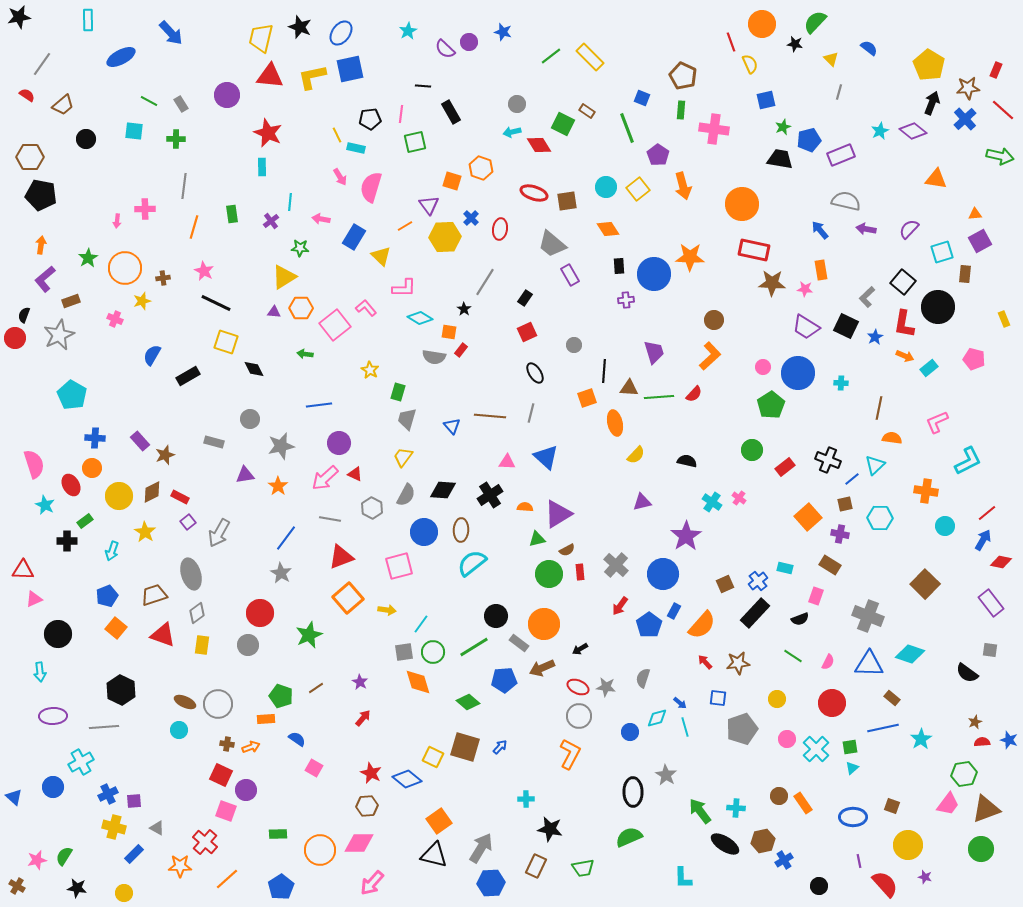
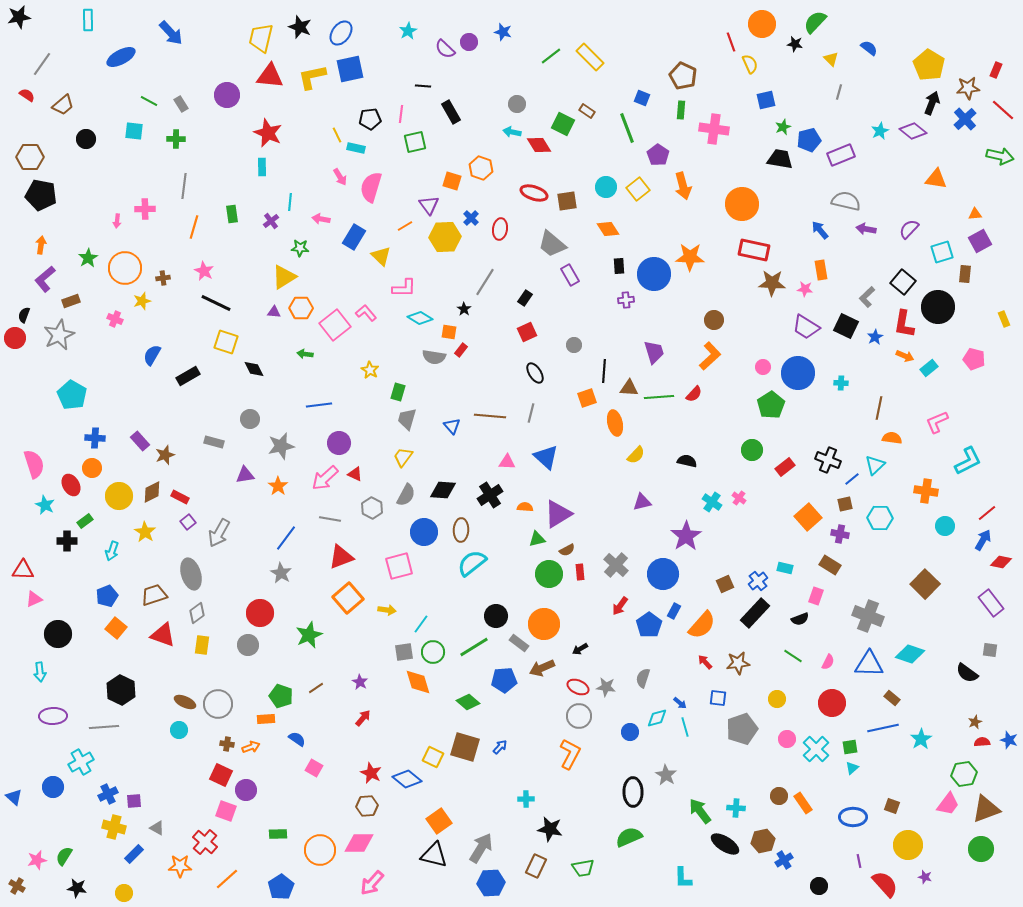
cyan arrow at (512, 132): rotated 24 degrees clockwise
pink L-shape at (366, 308): moved 5 px down
